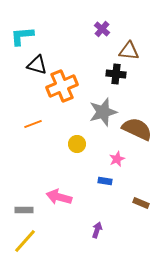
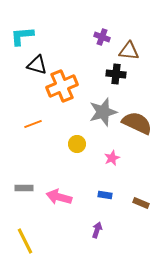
purple cross: moved 8 px down; rotated 21 degrees counterclockwise
brown semicircle: moved 6 px up
pink star: moved 5 px left, 1 px up
blue rectangle: moved 14 px down
gray rectangle: moved 22 px up
yellow line: rotated 68 degrees counterclockwise
